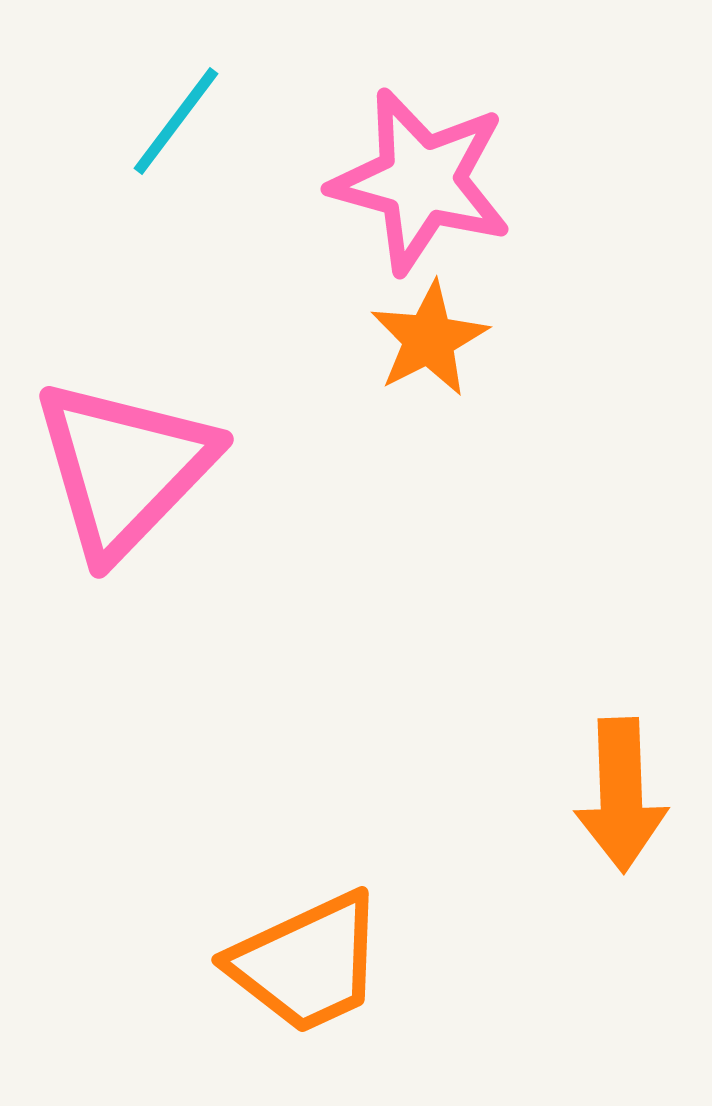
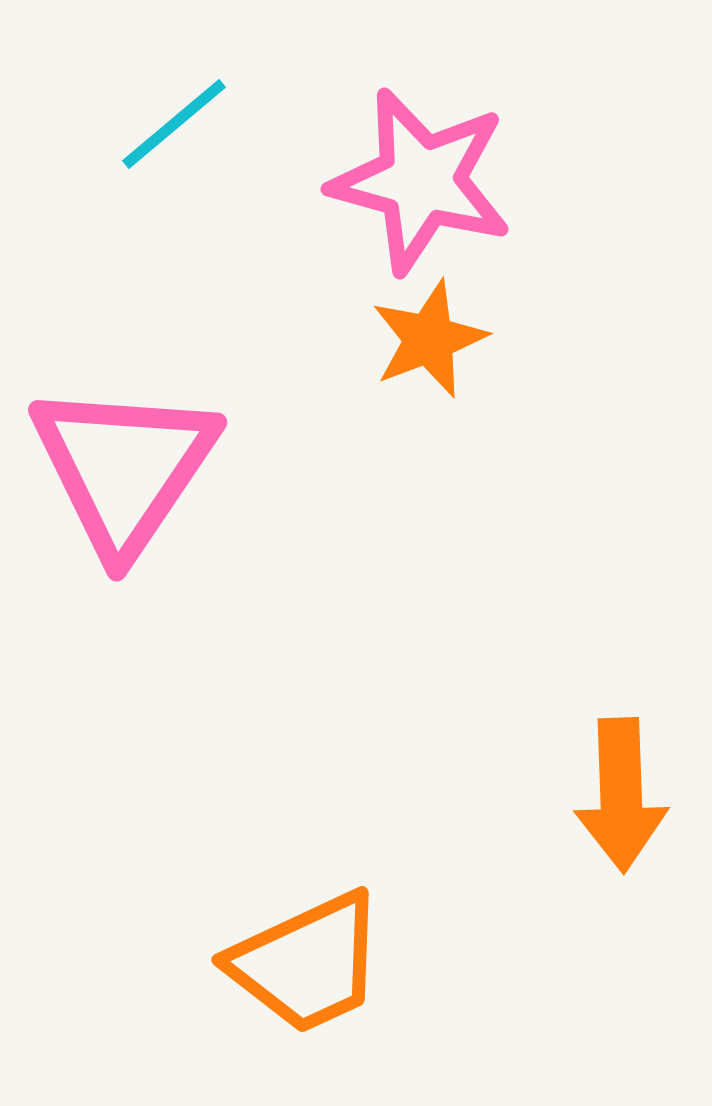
cyan line: moved 2 px left, 3 px down; rotated 13 degrees clockwise
orange star: rotated 6 degrees clockwise
pink triangle: rotated 10 degrees counterclockwise
